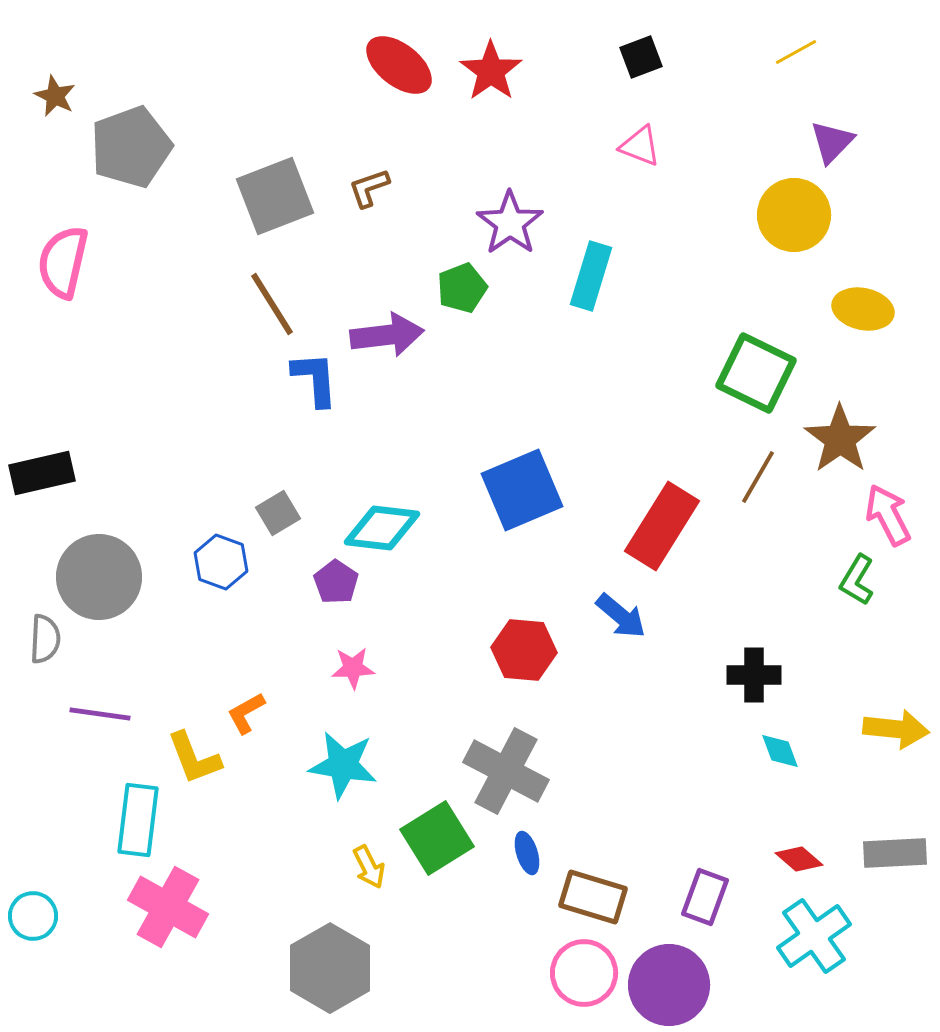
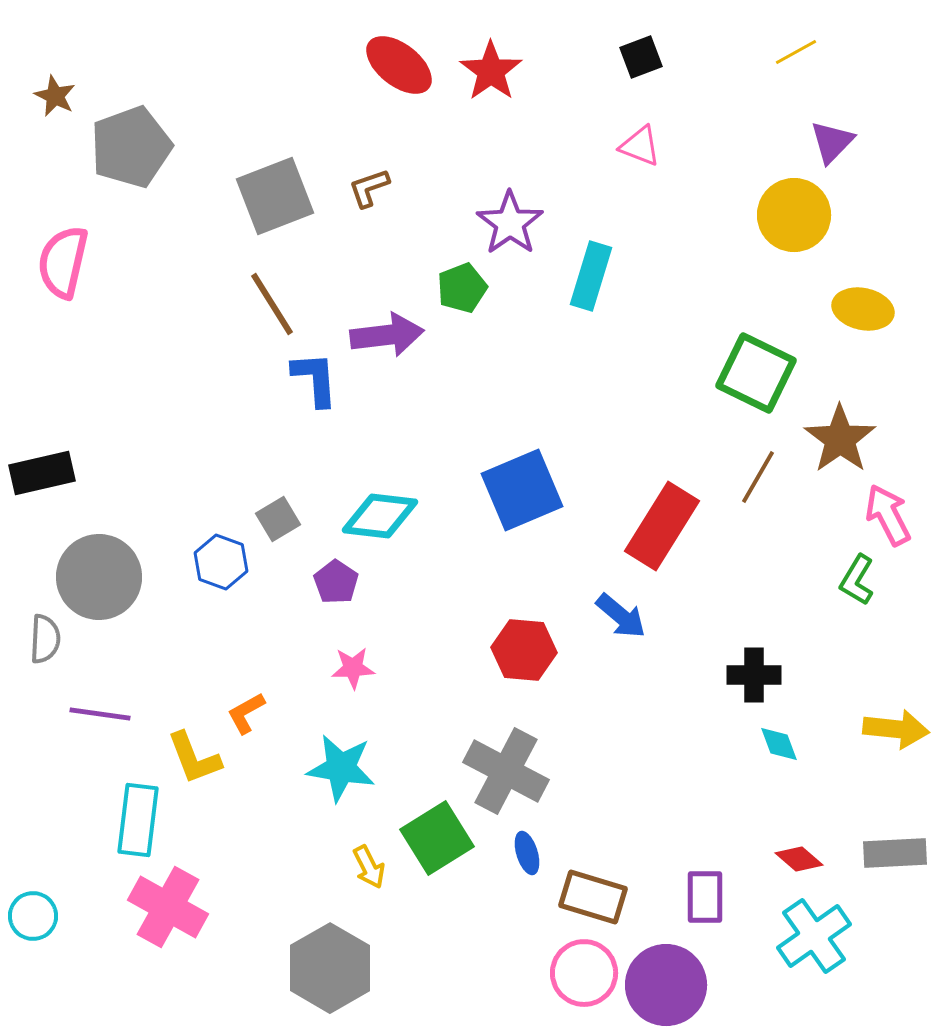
gray square at (278, 513): moved 6 px down
cyan diamond at (382, 528): moved 2 px left, 12 px up
cyan diamond at (780, 751): moved 1 px left, 7 px up
cyan star at (343, 765): moved 2 px left, 3 px down
purple rectangle at (705, 897): rotated 20 degrees counterclockwise
purple circle at (669, 985): moved 3 px left
